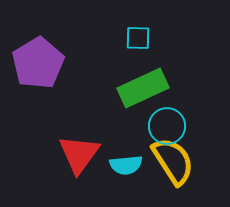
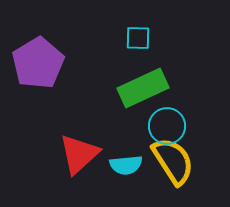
red triangle: rotated 12 degrees clockwise
